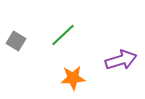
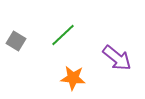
purple arrow: moved 4 px left, 2 px up; rotated 56 degrees clockwise
orange star: rotated 10 degrees clockwise
